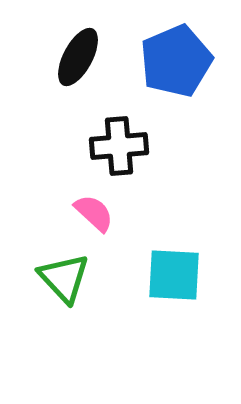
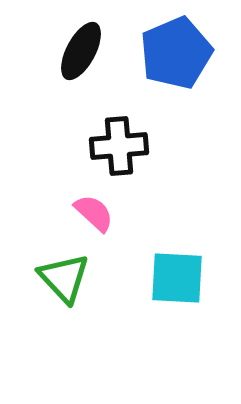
black ellipse: moved 3 px right, 6 px up
blue pentagon: moved 8 px up
cyan square: moved 3 px right, 3 px down
